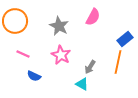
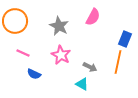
blue rectangle: rotated 28 degrees counterclockwise
pink line: moved 1 px up
gray arrow: rotated 96 degrees counterclockwise
blue semicircle: moved 2 px up
